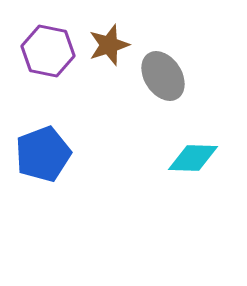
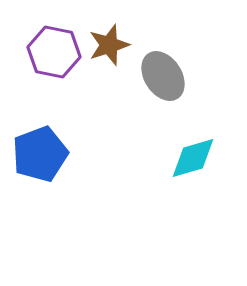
purple hexagon: moved 6 px right, 1 px down
blue pentagon: moved 3 px left
cyan diamond: rotated 18 degrees counterclockwise
